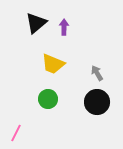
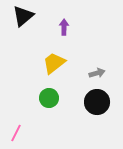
black triangle: moved 13 px left, 7 px up
yellow trapezoid: moved 1 px right, 1 px up; rotated 120 degrees clockwise
gray arrow: rotated 105 degrees clockwise
green circle: moved 1 px right, 1 px up
